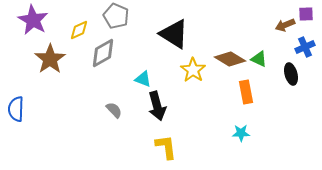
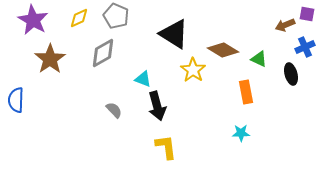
purple square: moved 1 px right; rotated 14 degrees clockwise
yellow diamond: moved 12 px up
brown diamond: moved 7 px left, 9 px up
blue semicircle: moved 9 px up
